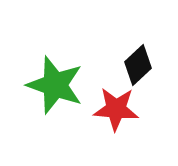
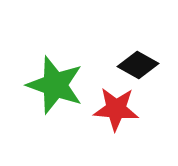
black diamond: rotated 72 degrees clockwise
